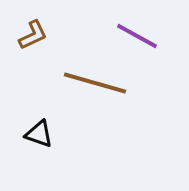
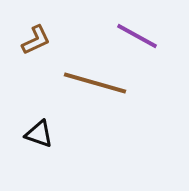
brown L-shape: moved 3 px right, 5 px down
